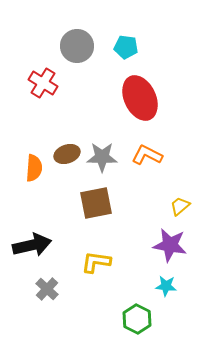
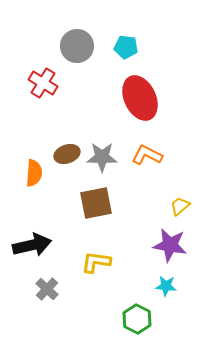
orange semicircle: moved 5 px down
